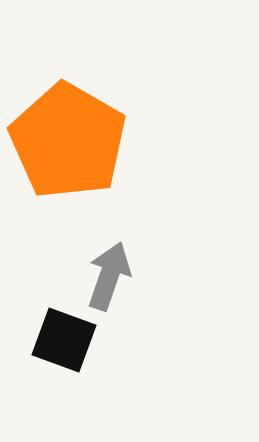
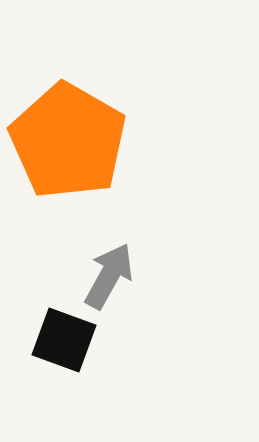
gray arrow: rotated 10 degrees clockwise
